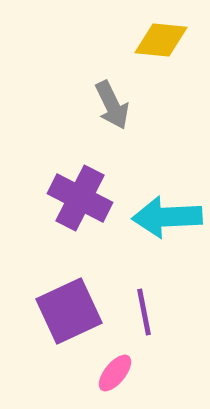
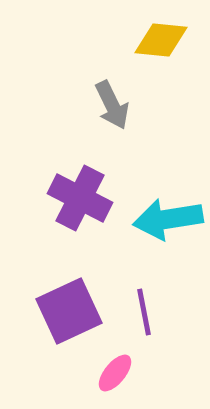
cyan arrow: moved 1 px right, 2 px down; rotated 6 degrees counterclockwise
